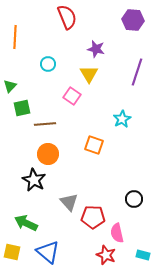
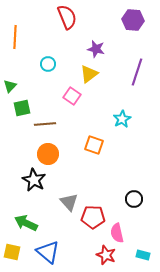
yellow triangle: rotated 24 degrees clockwise
